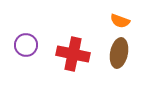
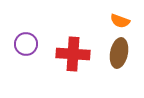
purple circle: moved 1 px up
red cross: rotated 8 degrees counterclockwise
